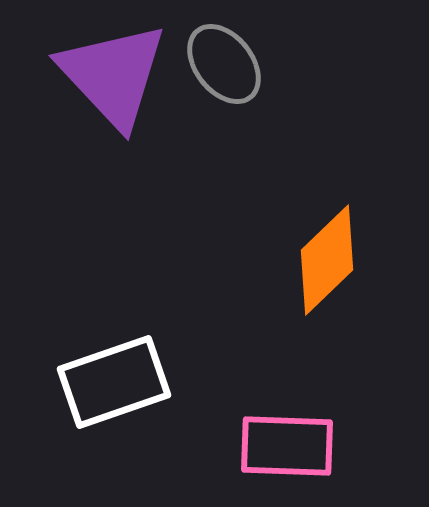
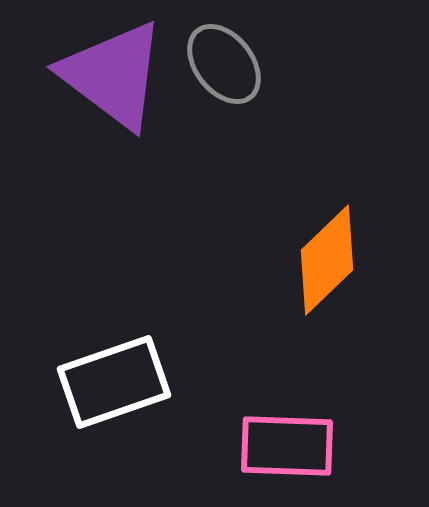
purple triangle: rotated 10 degrees counterclockwise
